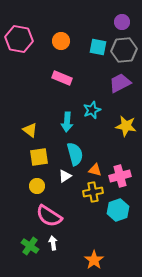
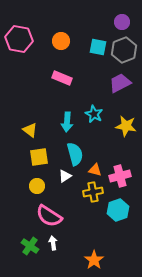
gray hexagon: rotated 15 degrees counterclockwise
cyan star: moved 2 px right, 4 px down; rotated 24 degrees counterclockwise
